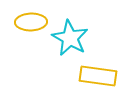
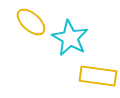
yellow ellipse: rotated 44 degrees clockwise
